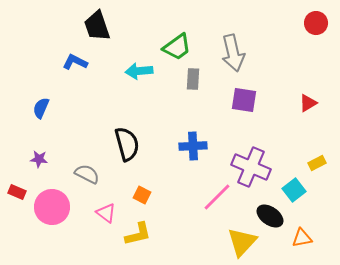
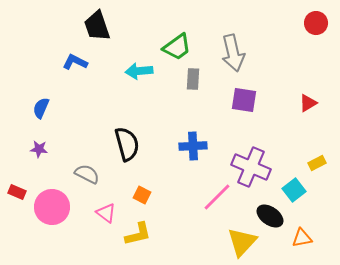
purple star: moved 10 px up
